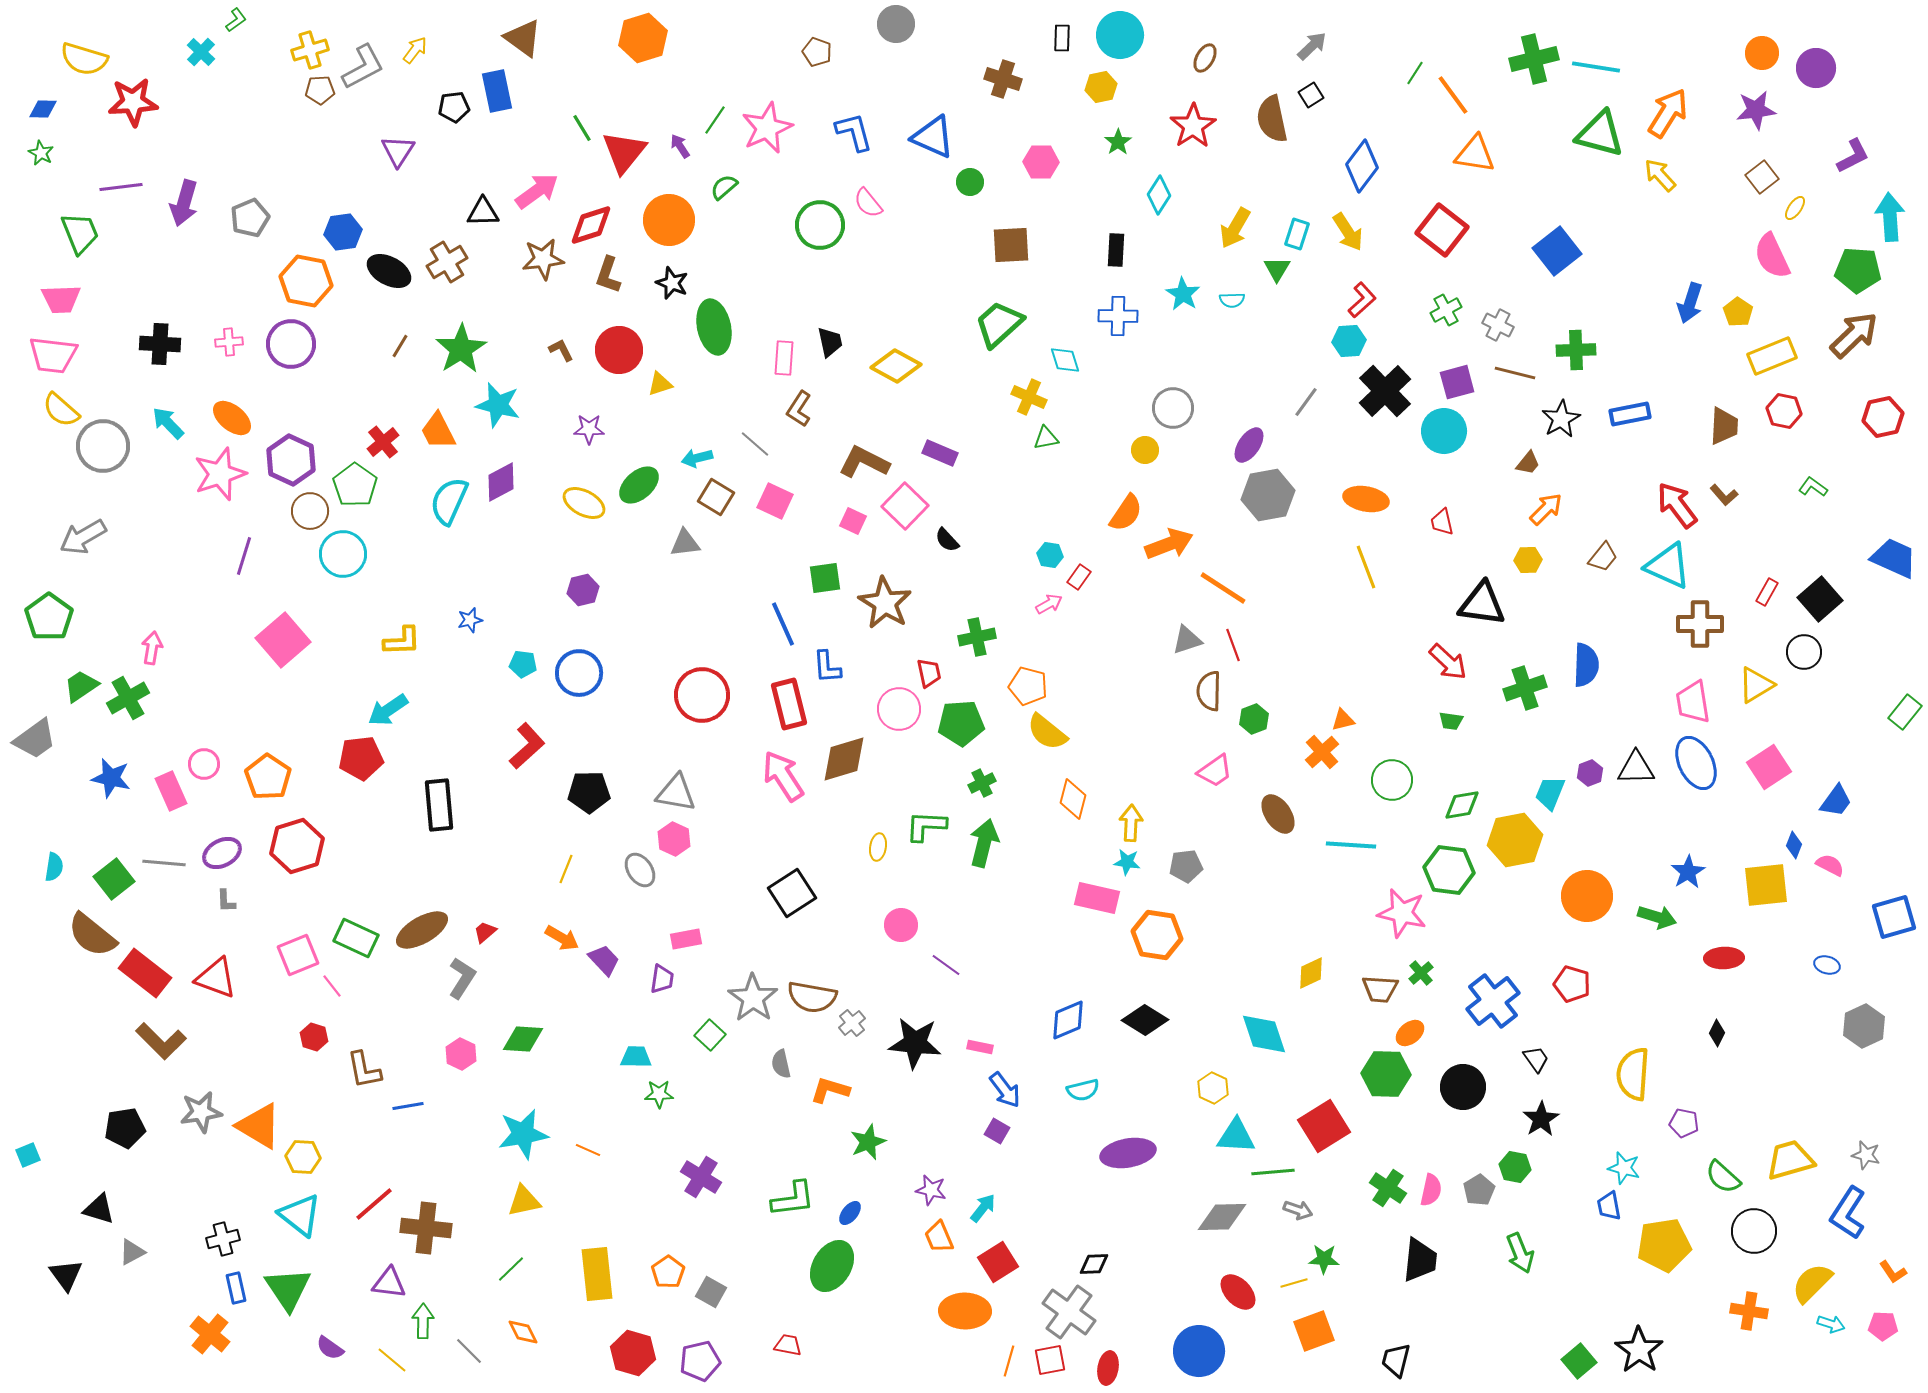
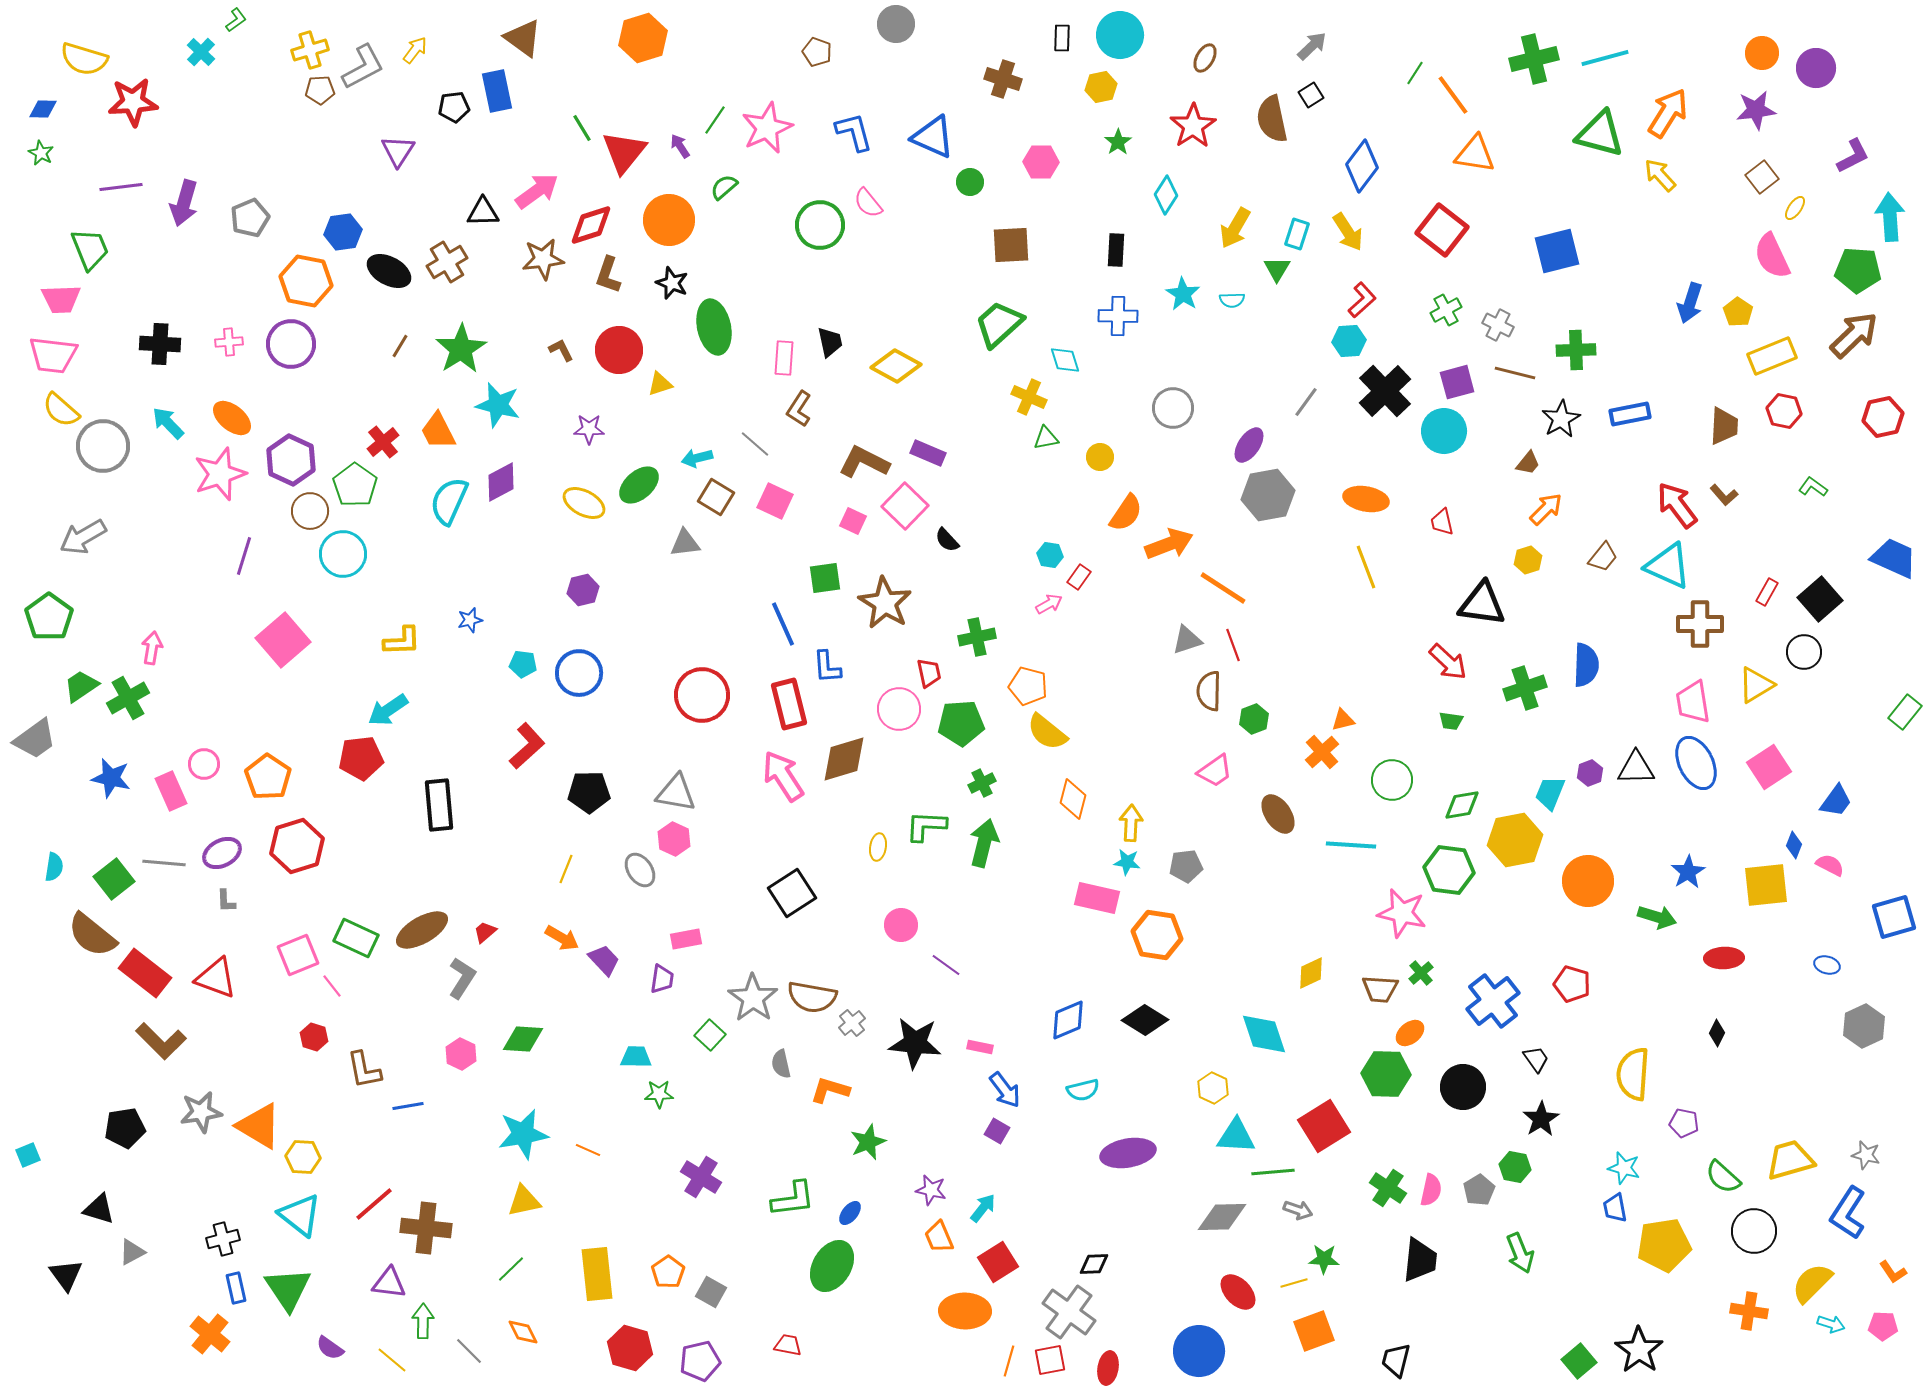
cyan line at (1596, 67): moved 9 px right, 9 px up; rotated 24 degrees counterclockwise
cyan diamond at (1159, 195): moved 7 px right
green trapezoid at (80, 233): moved 10 px right, 16 px down
blue square at (1557, 251): rotated 24 degrees clockwise
yellow circle at (1145, 450): moved 45 px left, 7 px down
purple rectangle at (940, 453): moved 12 px left
yellow hexagon at (1528, 560): rotated 16 degrees counterclockwise
orange circle at (1587, 896): moved 1 px right, 15 px up
blue trapezoid at (1609, 1206): moved 6 px right, 2 px down
red hexagon at (633, 1353): moved 3 px left, 5 px up
